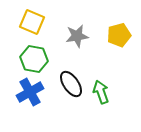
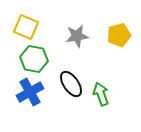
yellow square: moved 6 px left, 5 px down
green arrow: moved 2 px down
